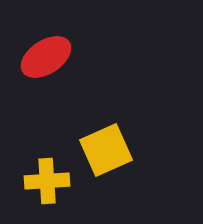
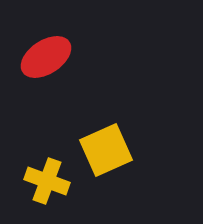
yellow cross: rotated 24 degrees clockwise
